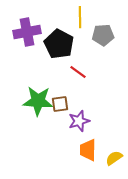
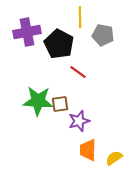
gray pentagon: rotated 15 degrees clockwise
